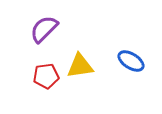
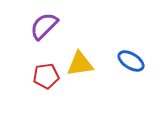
purple semicircle: moved 3 px up
yellow triangle: moved 2 px up
